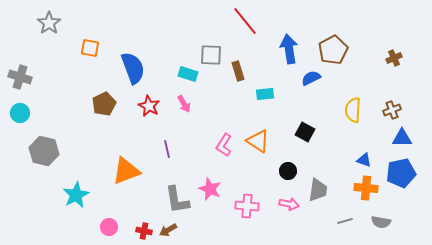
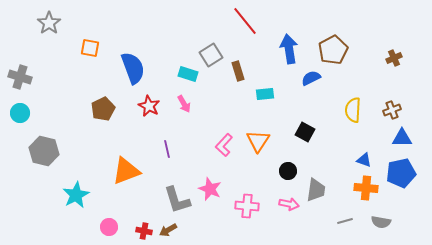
gray square at (211, 55): rotated 35 degrees counterclockwise
brown pentagon at (104, 104): moved 1 px left, 5 px down
orange triangle at (258, 141): rotated 30 degrees clockwise
pink L-shape at (224, 145): rotated 10 degrees clockwise
gray trapezoid at (318, 190): moved 2 px left
gray L-shape at (177, 200): rotated 8 degrees counterclockwise
